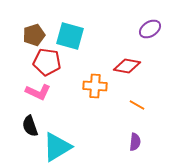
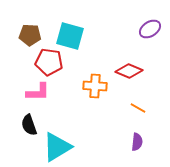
brown pentagon: moved 4 px left; rotated 20 degrees clockwise
red pentagon: moved 2 px right
red diamond: moved 2 px right, 5 px down; rotated 12 degrees clockwise
pink L-shape: rotated 25 degrees counterclockwise
orange line: moved 1 px right, 3 px down
black semicircle: moved 1 px left, 1 px up
purple semicircle: moved 2 px right
